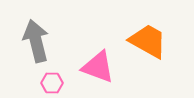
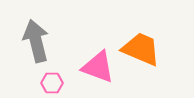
orange trapezoid: moved 7 px left, 8 px down; rotated 6 degrees counterclockwise
